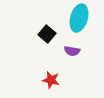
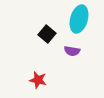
cyan ellipse: moved 1 px down
red star: moved 13 px left
